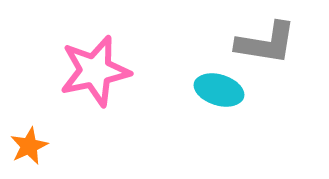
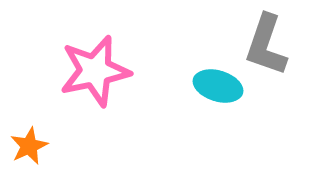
gray L-shape: moved 2 px down; rotated 100 degrees clockwise
cyan ellipse: moved 1 px left, 4 px up
